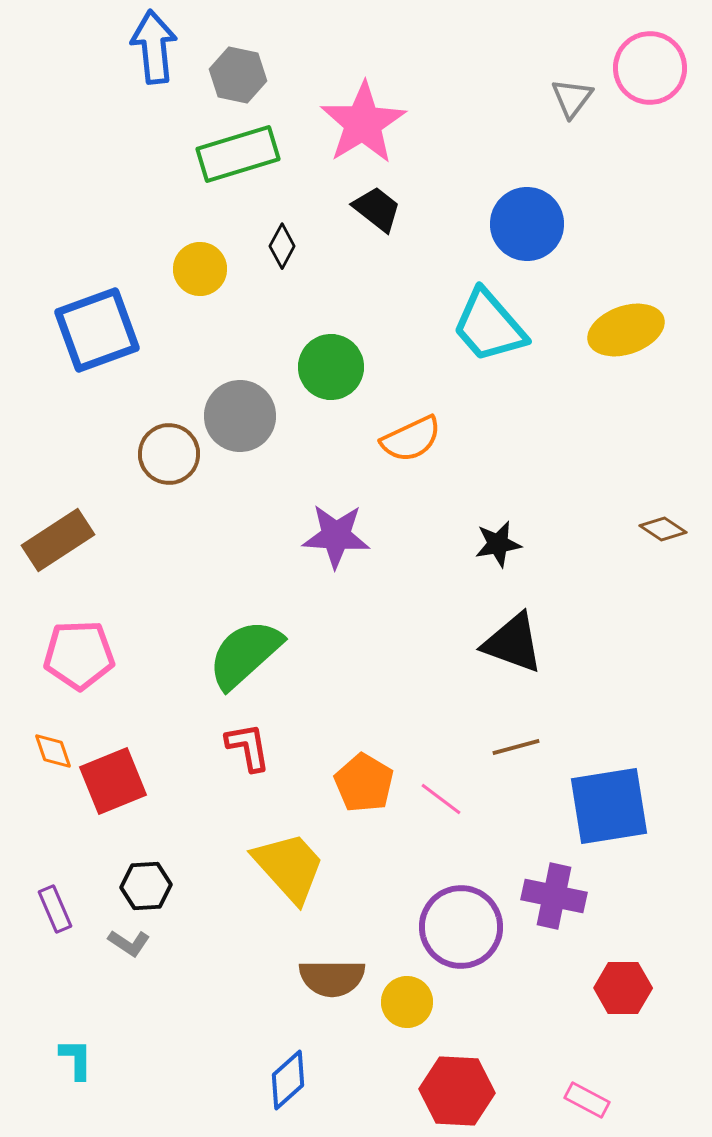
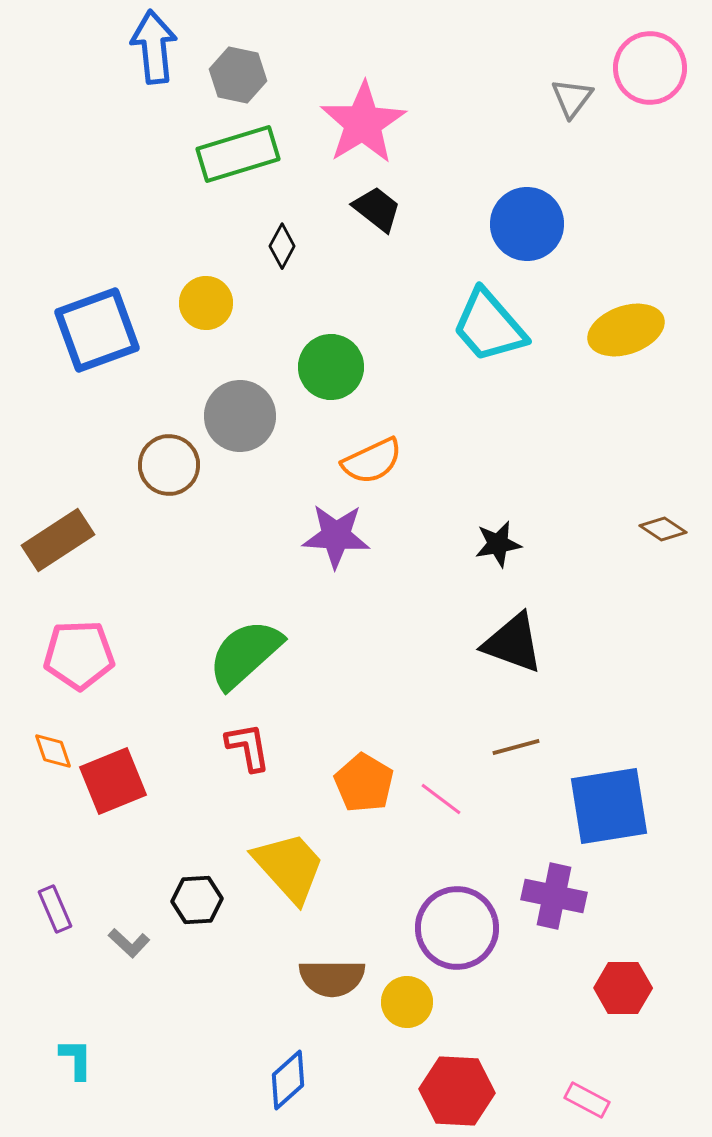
yellow circle at (200, 269): moved 6 px right, 34 px down
orange semicircle at (411, 439): moved 39 px left, 22 px down
brown circle at (169, 454): moved 11 px down
black hexagon at (146, 886): moved 51 px right, 14 px down
purple circle at (461, 927): moved 4 px left, 1 px down
gray L-shape at (129, 943): rotated 9 degrees clockwise
